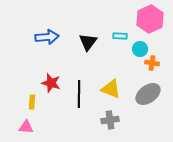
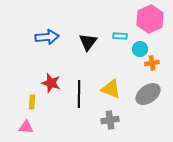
orange cross: rotated 16 degrees counterclockwise
